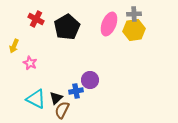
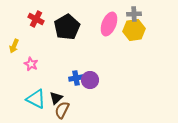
pink star: moved 1 px right, 1 px down
blue cross: moved 13 px up
